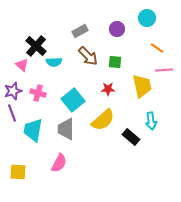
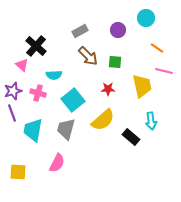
cyan circle: moved 1 px left
purple circle: moved 1 px right, 1 px down
cyan semicircle: moved 13 px down
pink line: moved 1 px down; rotated 18 degrees clockwise
gray trapezoid: rotated 15 degrees clockwise
pink semicircle: moved 2 px left
